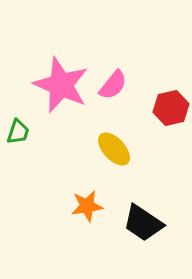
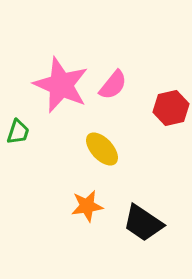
yellow ellipse: moved 12 px left
